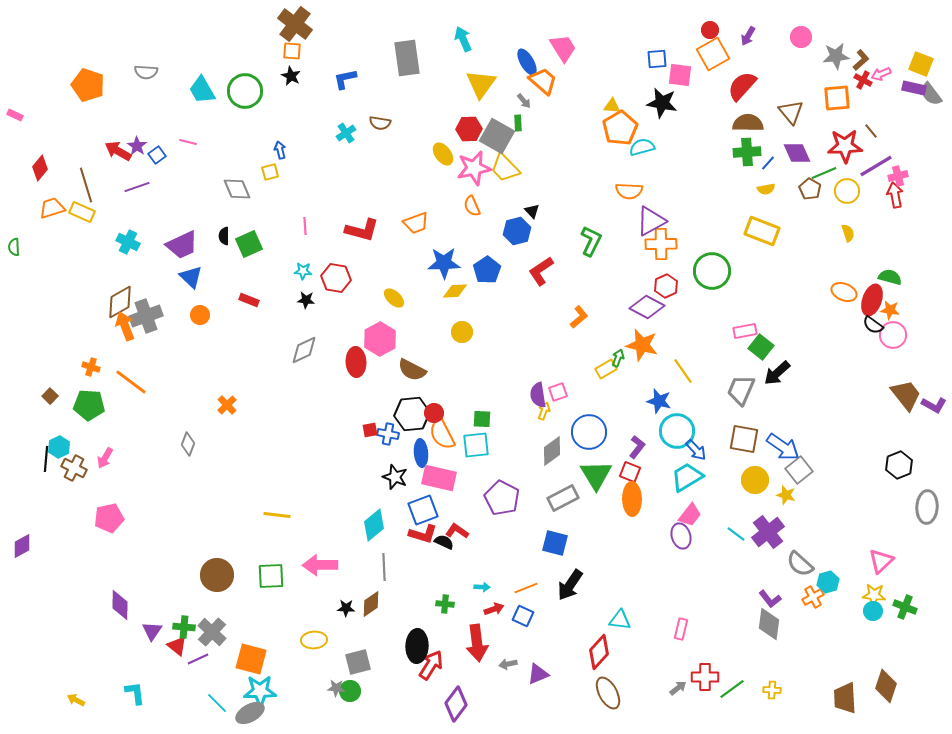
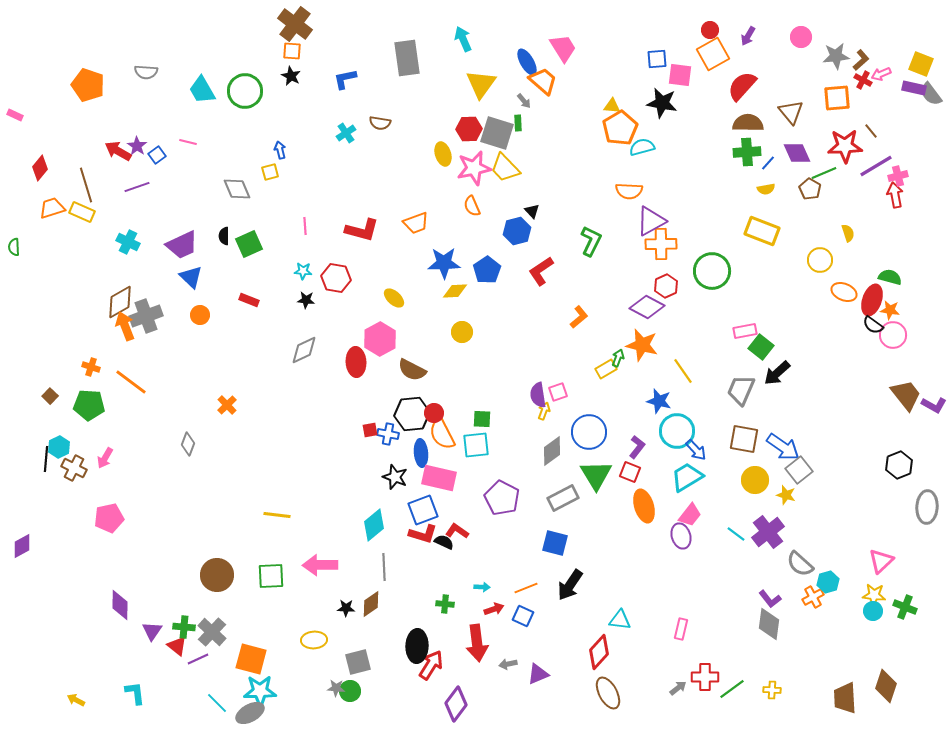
gray square at (497, 136): moved 3 px up; rotated 12 degrees counterclockwise
yellow ellipse at (443, 154): rotated 20 degrees clockwise
yellow circle at (847, 191): moved 27 px left, 69 px down
orange ellipse at (632, 499): moved 12 px right, 7 px down; rotated 16 degrees counterclockwise
